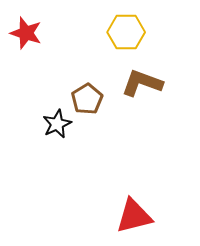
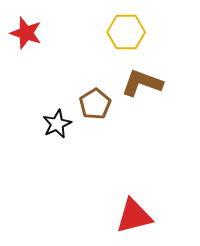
brown pentagon: moved 8 px right, 5 px down
